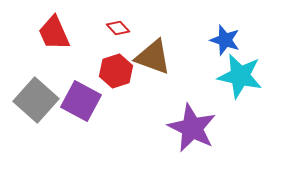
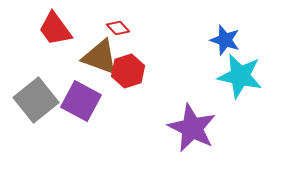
red trapezoid: moved 1 px right, 4 px up; rotated 12 degrees counterclockwise
brown triangle: moved 53 px left
red hexagon: moved 12 px right
gray square: rotated 9 degrees clockwise
